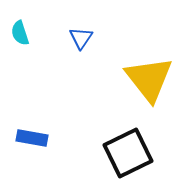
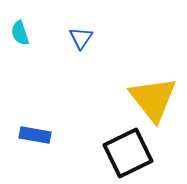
yellow triangle: moved 4 px right, 20 px down
blue rectangle: moved 3 px right, 3 px up
